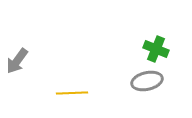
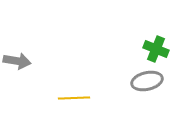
gray arrow: rotated 116 degrees counterclockwise
yellow line: moved 2 px right, 5 px down
